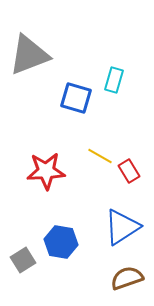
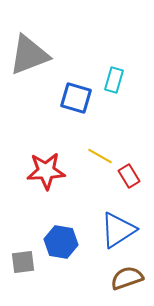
red rectangle: moved 5 px down
blue triangle: moved 4 px left, 3 px down
gray square: moved 2 px down; rotated 25 degrees clockwise
